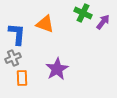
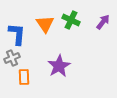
green cross: moved 12 px left, 7 px down
orange triangle: rotated 36 degrees clockwise
gray cross: moved 1 px left
purple star: moved 2 px right, 3 px up
orange rectangle: moved 2 px right, 1 px up
